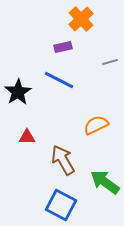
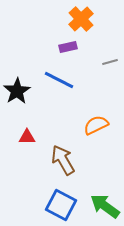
purple rectangle: moved 5 px right
black star: moved 1 px left, 1 px up
green arrow: moved 24 px down
